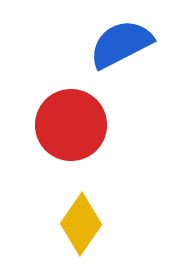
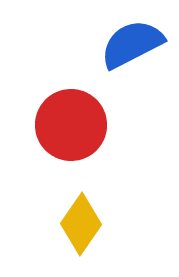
blue semicircle: moved 11 px right
